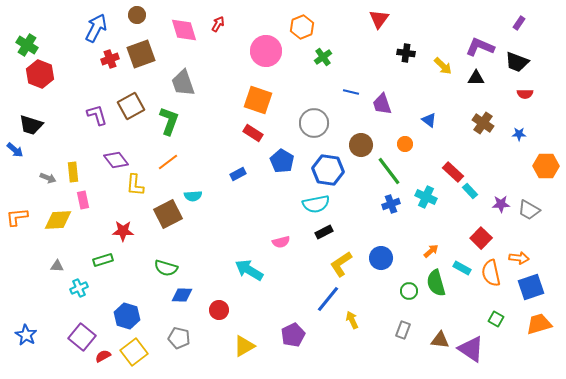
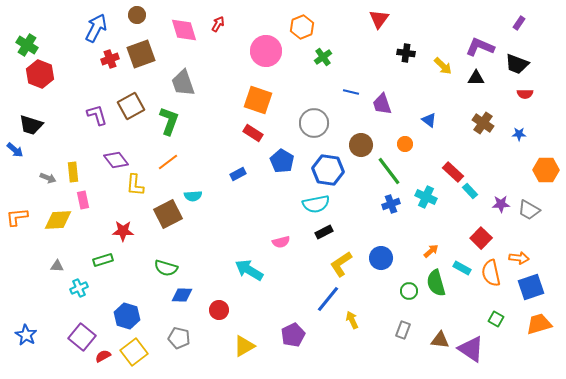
black trapezoid at (517, 62): moved 2 px down
orange hexagon at (546, 166): moved 4 px down
